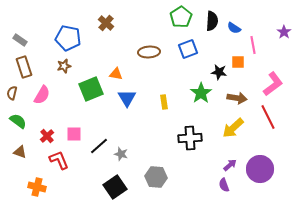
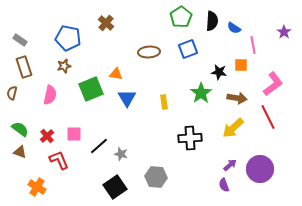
orange square: moved 3 px right, 3 px down
pink semicircle: moved 8 px right; rotated 18 degrees counterclockwise
green semicircle: moved 2 px right, 8 px down
orange cross: rotated 18 degrees clockwise
